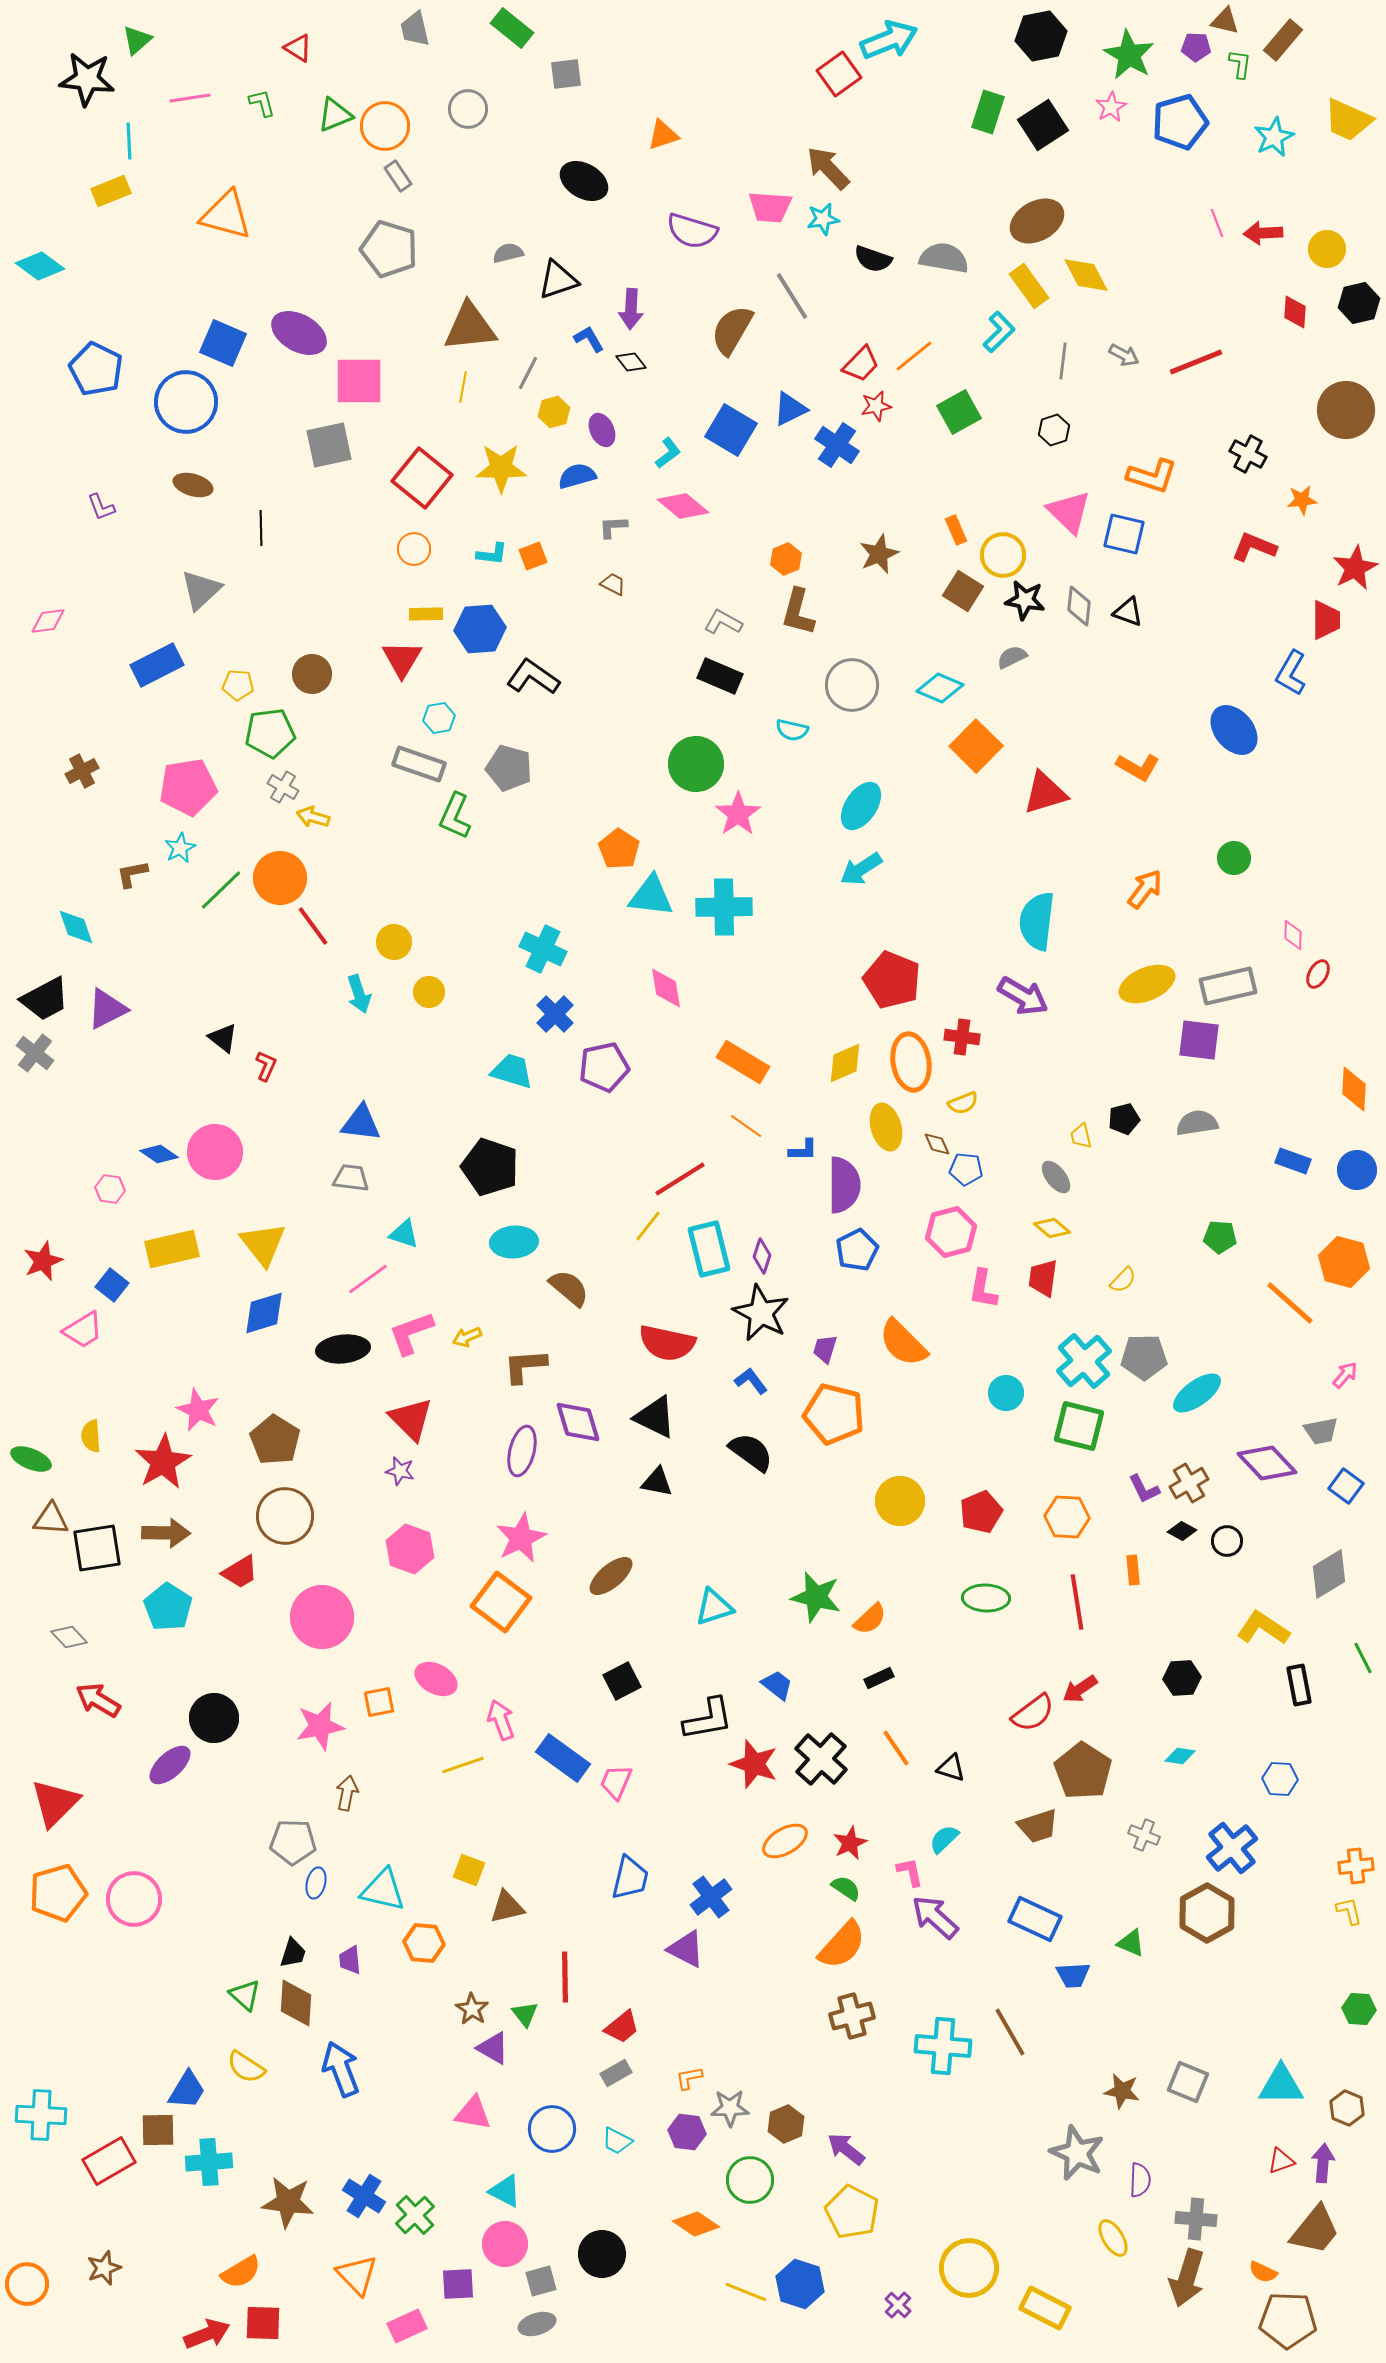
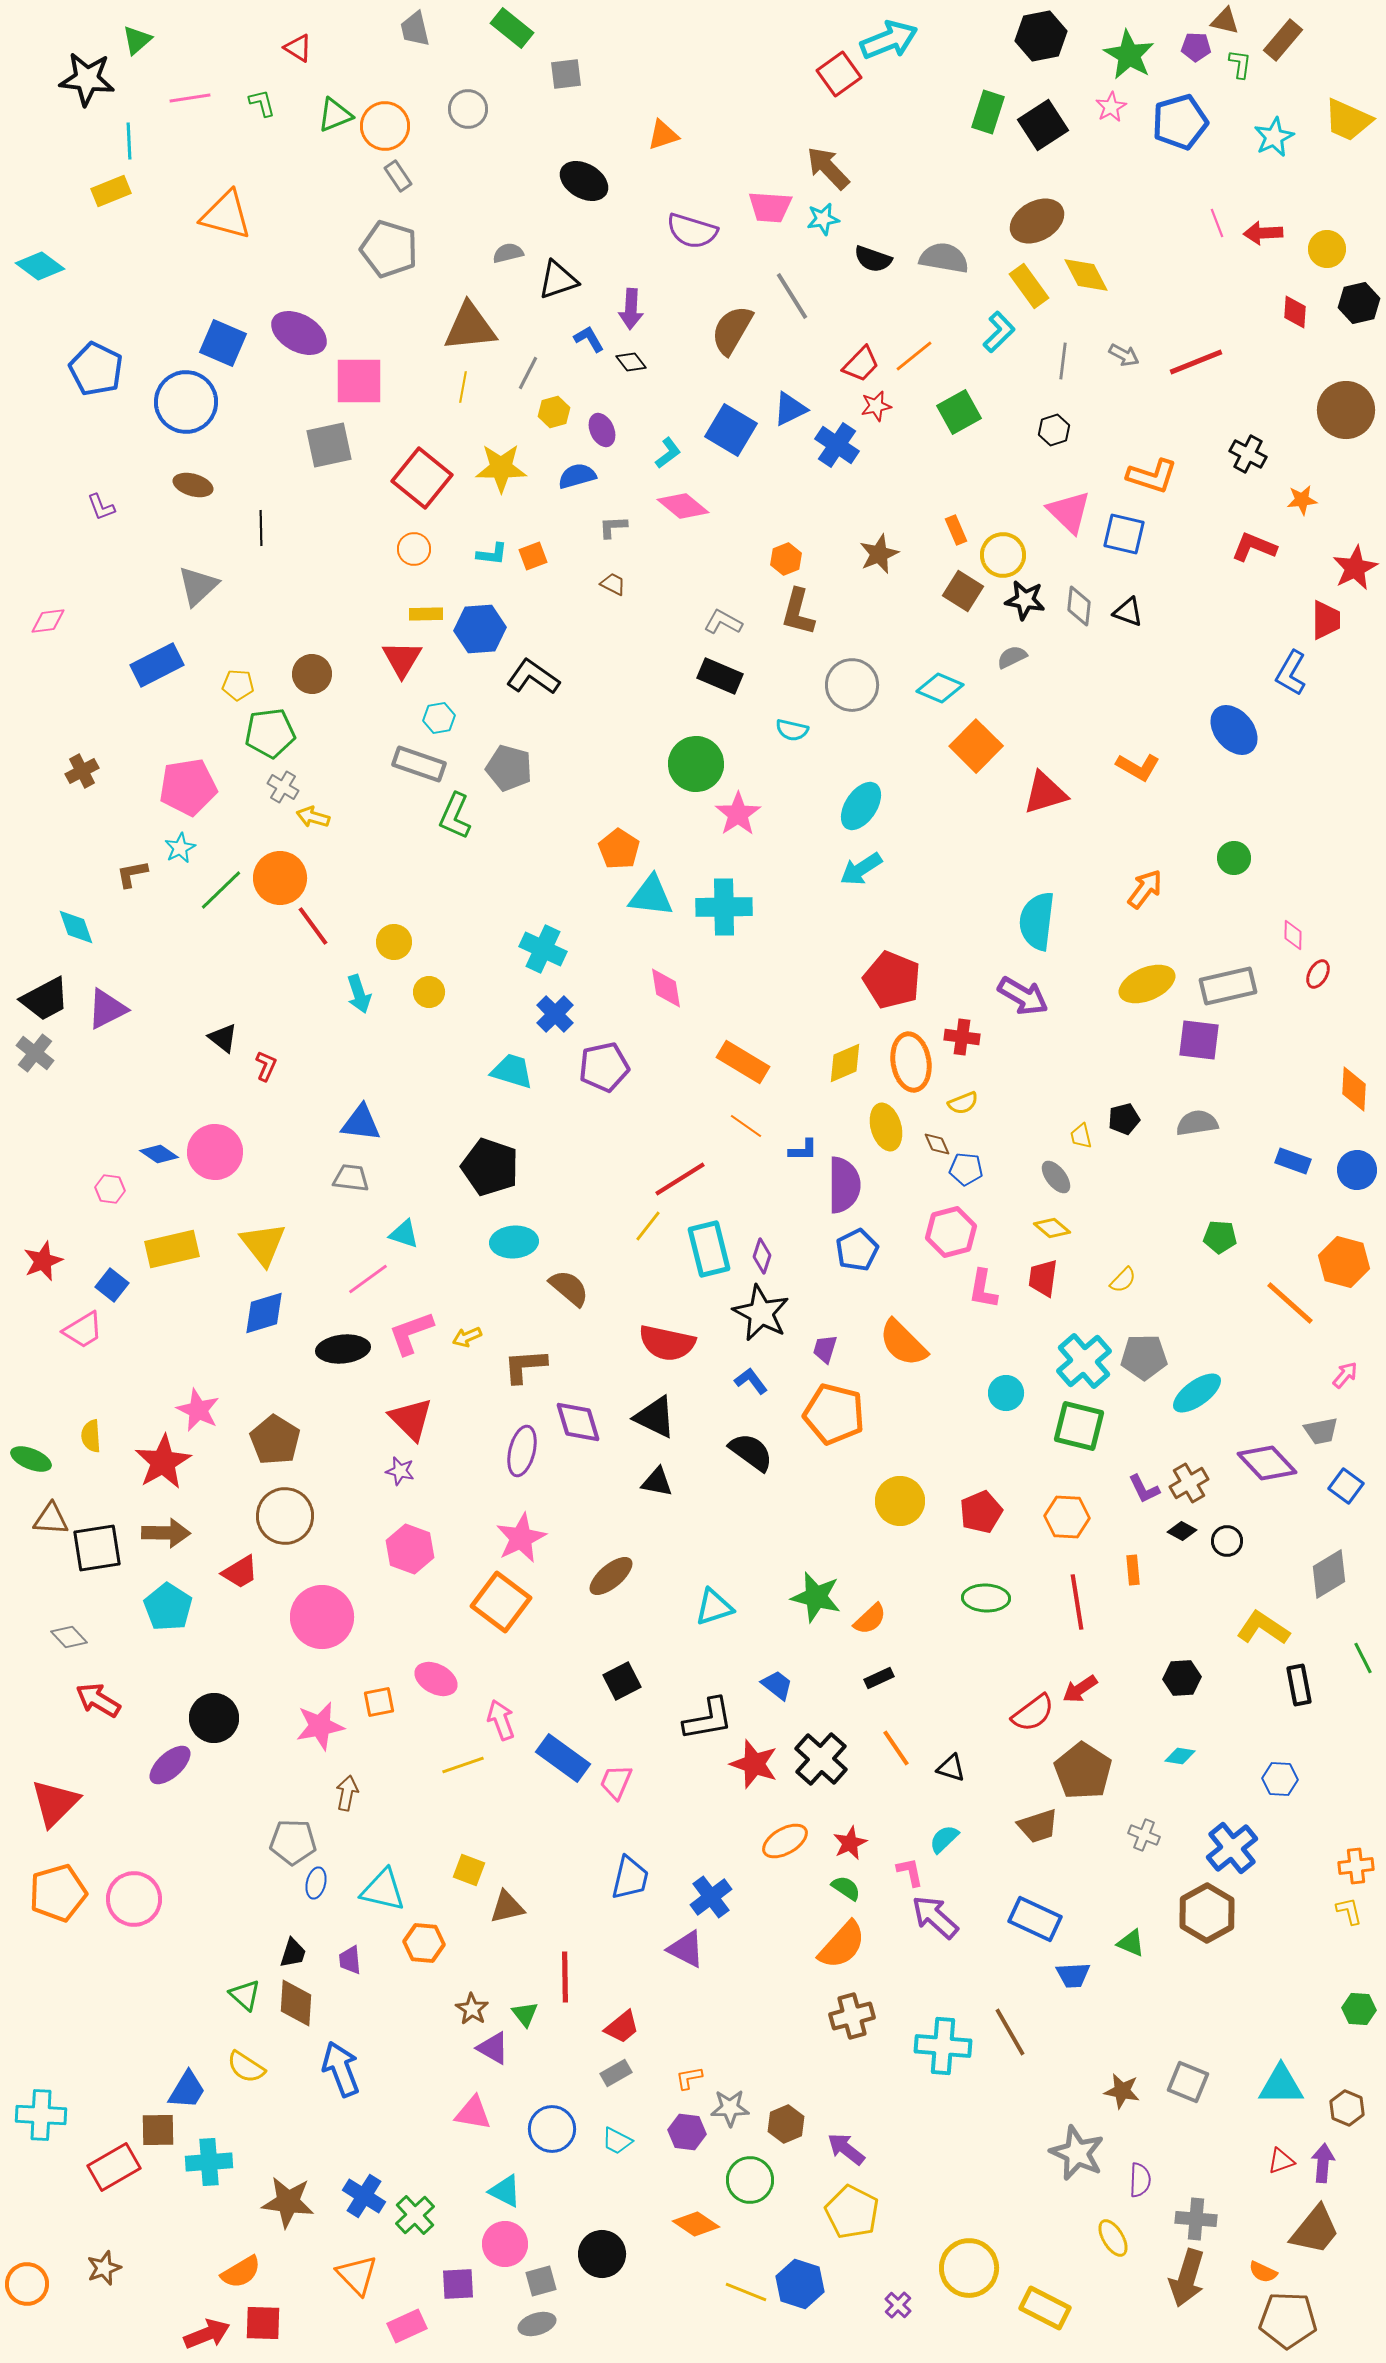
gray triangle at (201, 590): moved 3 px left, 4 px up
red rectangle at (109, 2161): moved 5 px right, 6 px down
